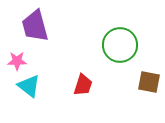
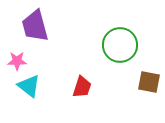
red trapezoid: moved 1 px left, 2 px down
